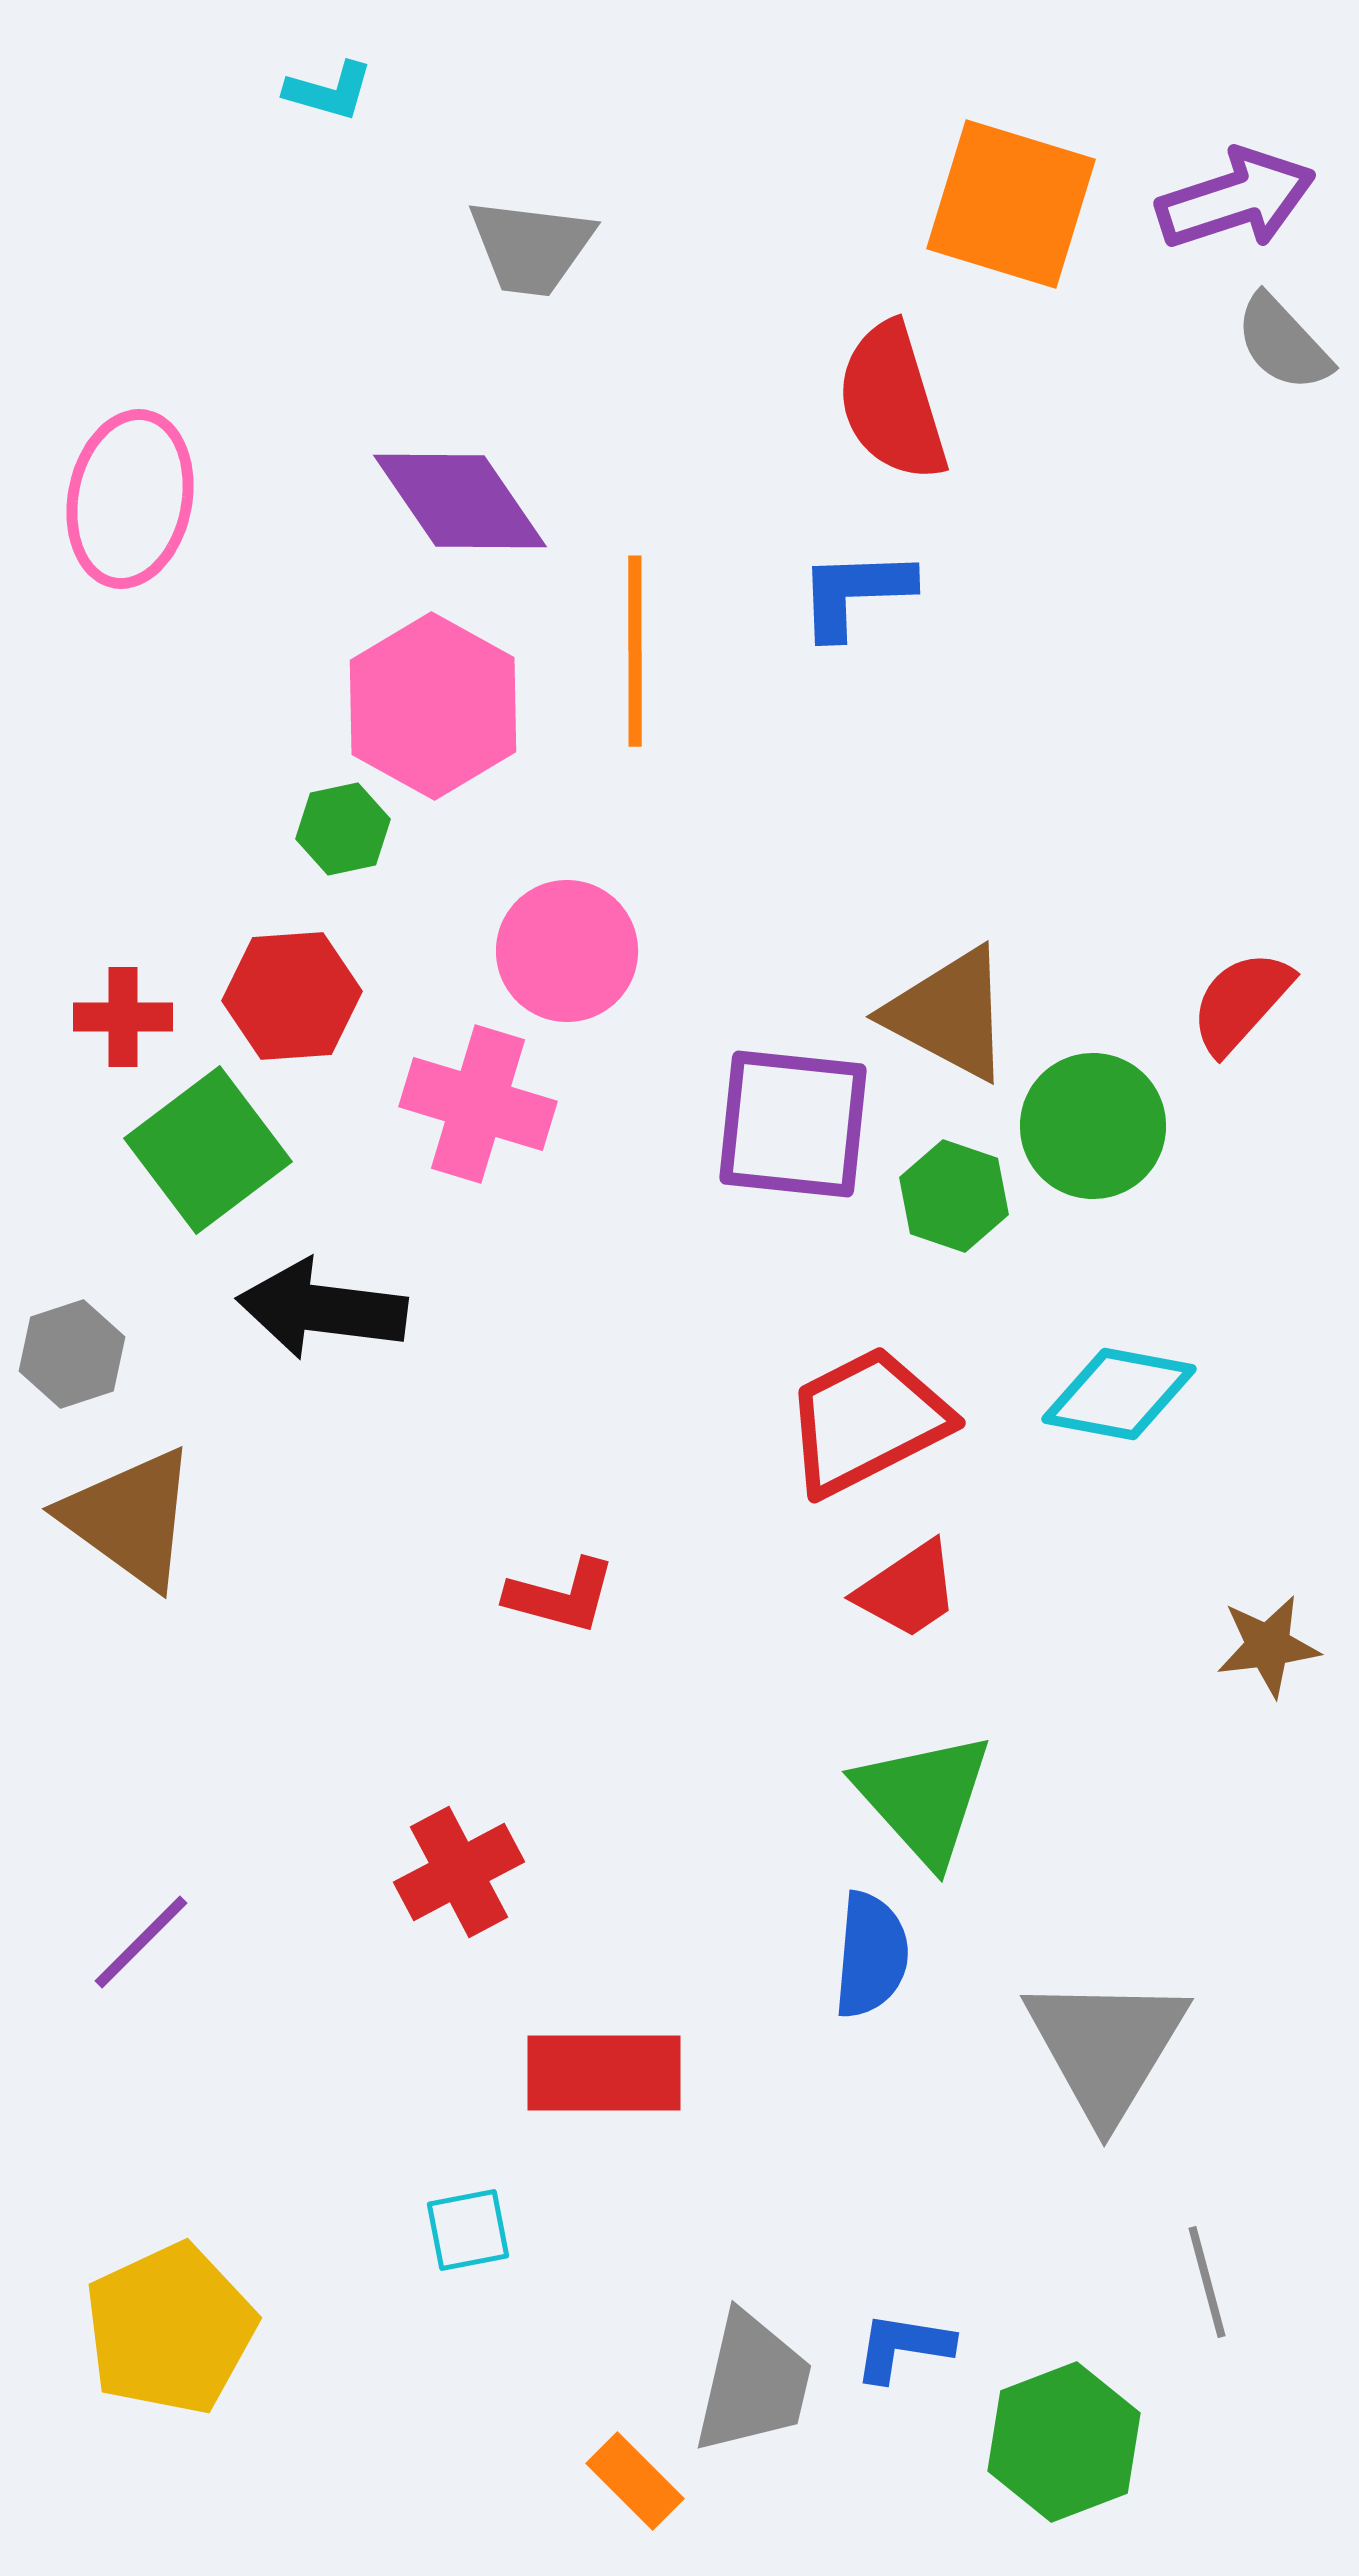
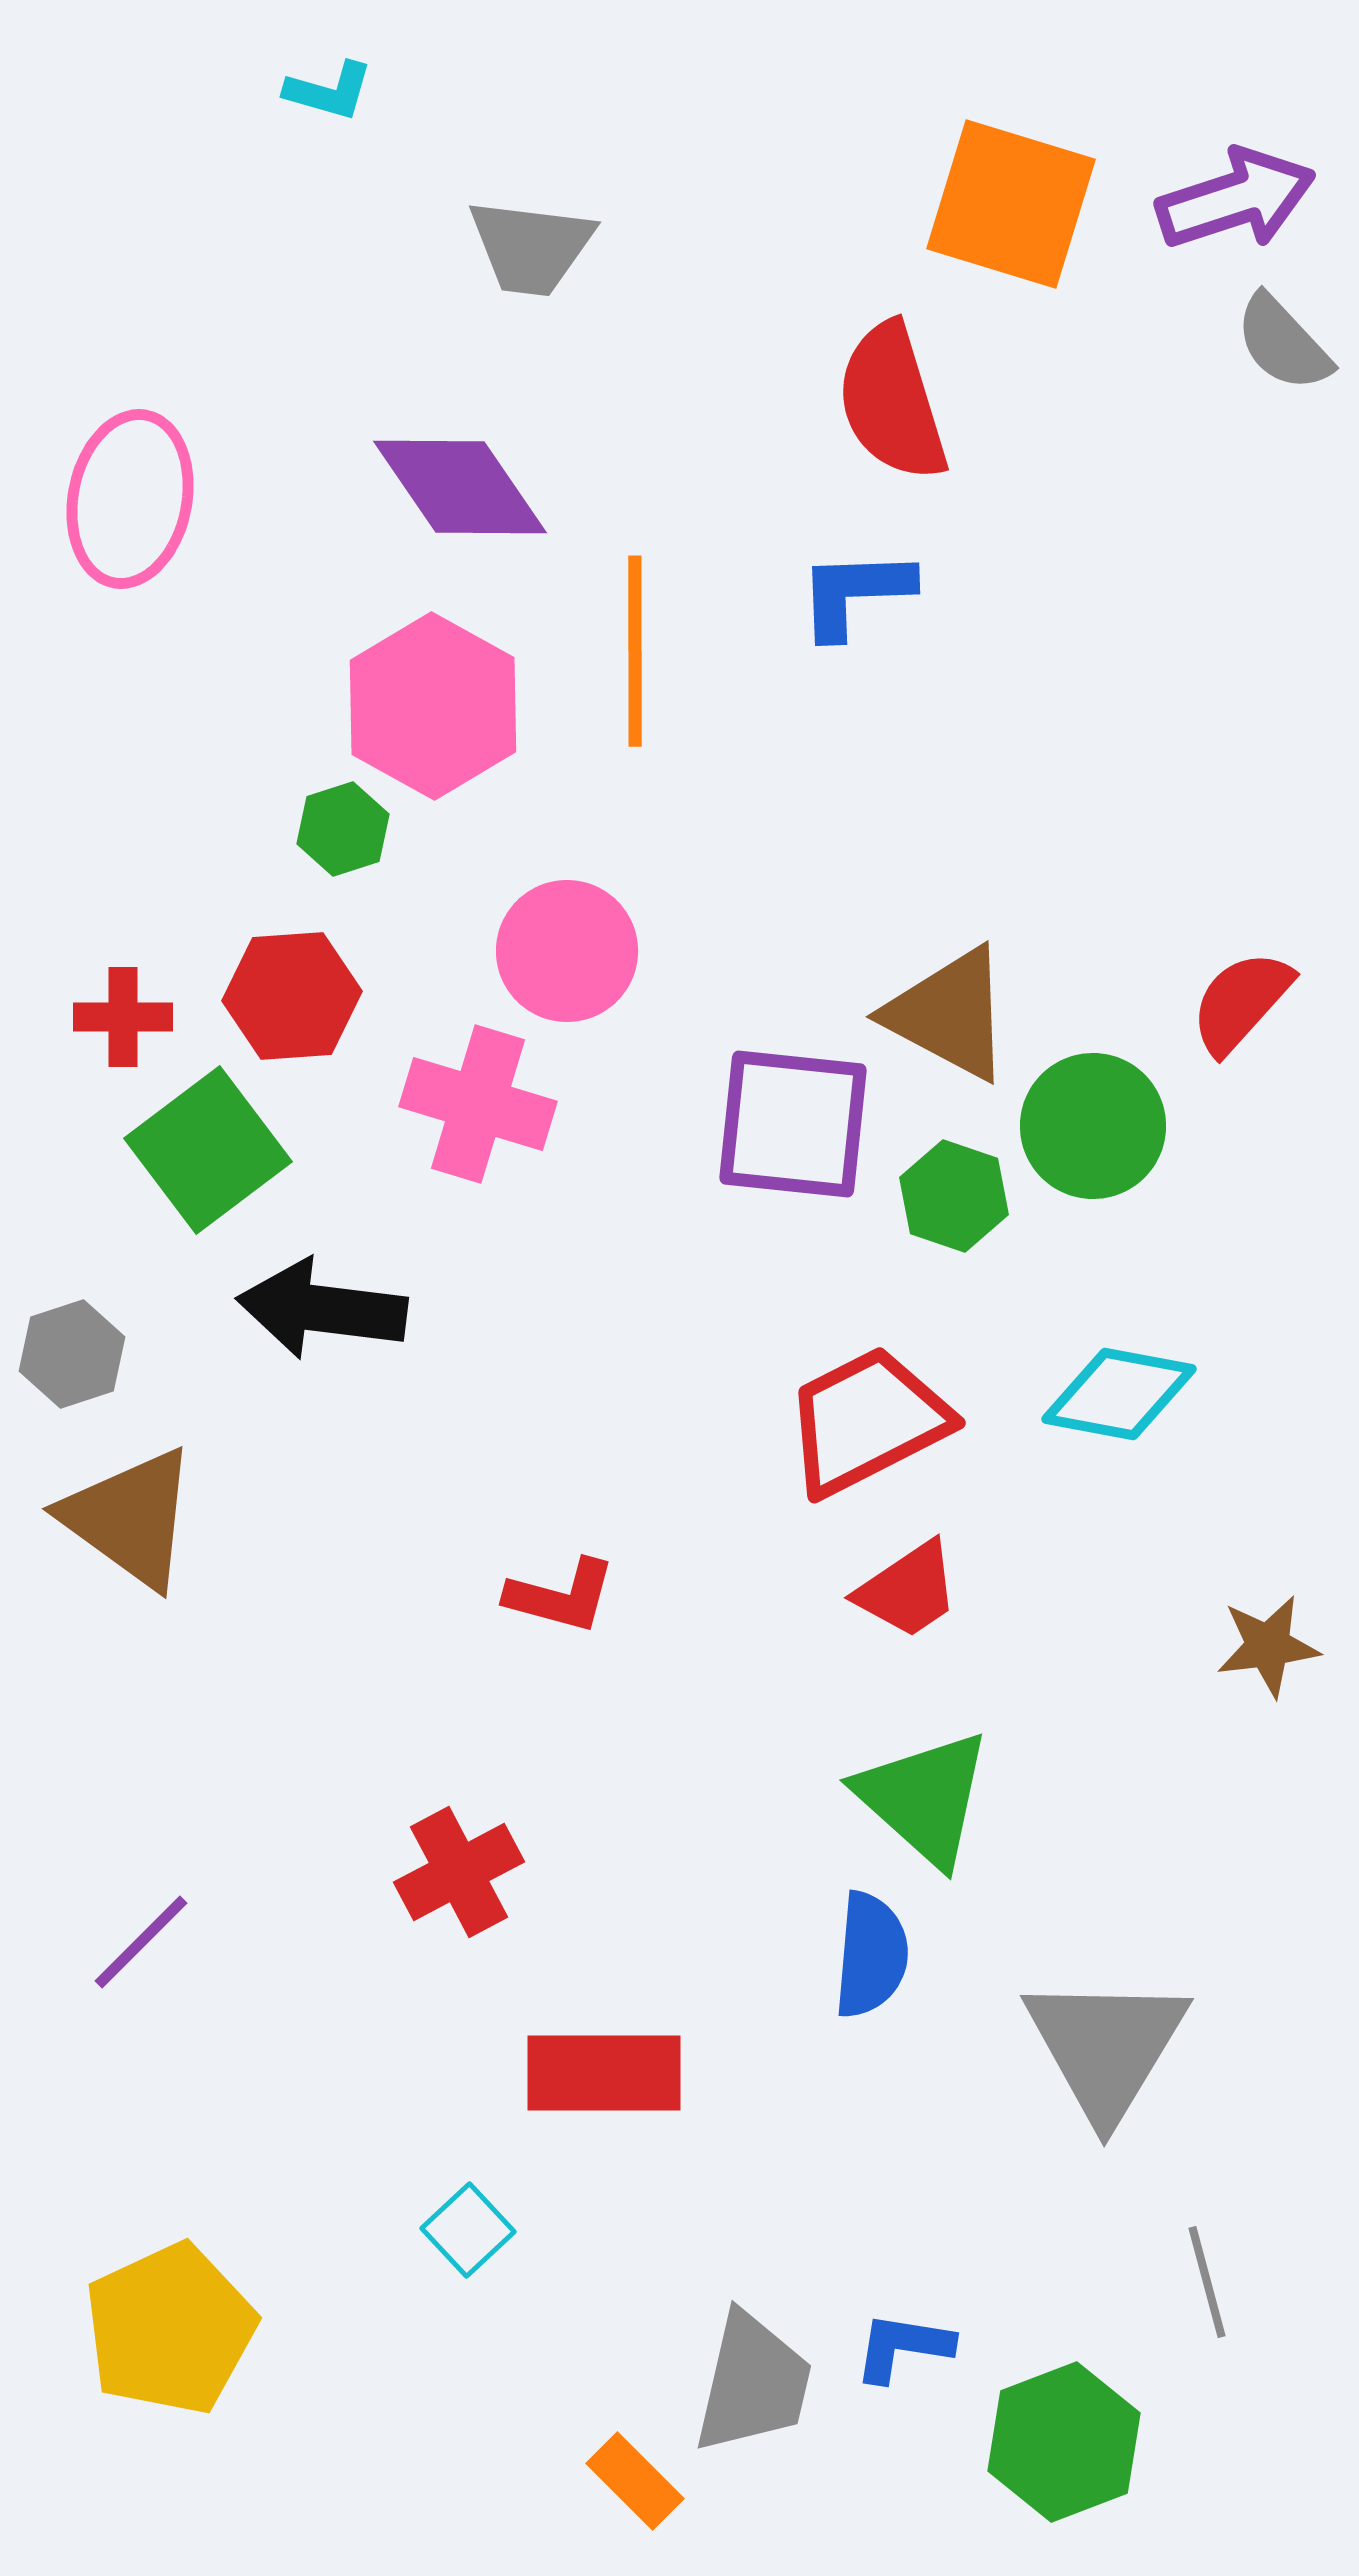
purple diamond at (460, 501): moved 14 px up
green hexagon at (343, 829): rotated 6 degrees counterclockwise
green triangle at (924, 1798): rotated 6 degrees counterclockwise
cyan square at (468, 2230): rotated 32 degrees counterclockwise
